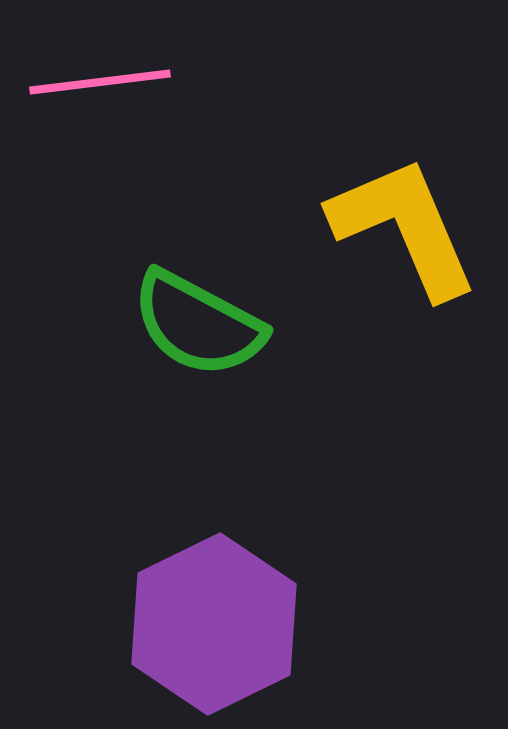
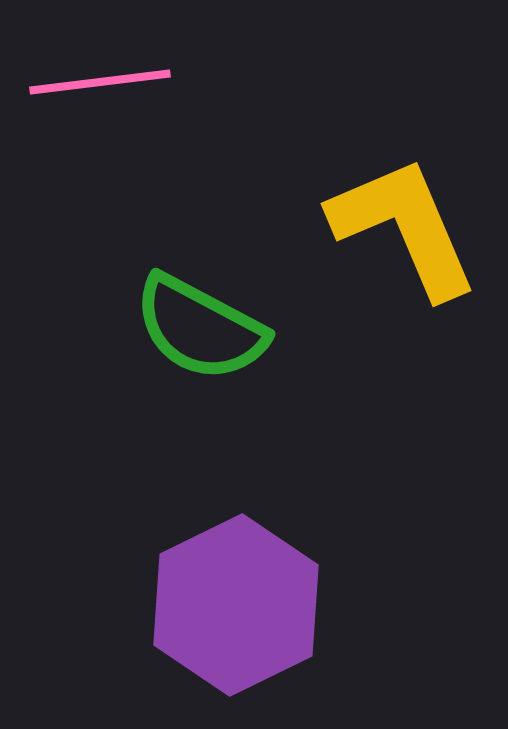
green semicircle: moved 2 px right, 4 px down
purple hexagon: moved 22 px right, 19 px up
